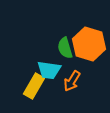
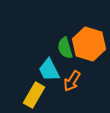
cyan trapezoid: rotated 55 degrees clockwise
yellow rectangle: moved 9 px down
